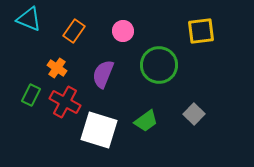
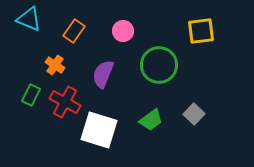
orange cross: moved 2 px left, 3 px up
green trapezoid: moved 5 px right, 1 px up
